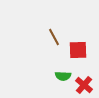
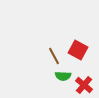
brown line: moved 19 px down
red square: rotated 30 degrees clockwise
